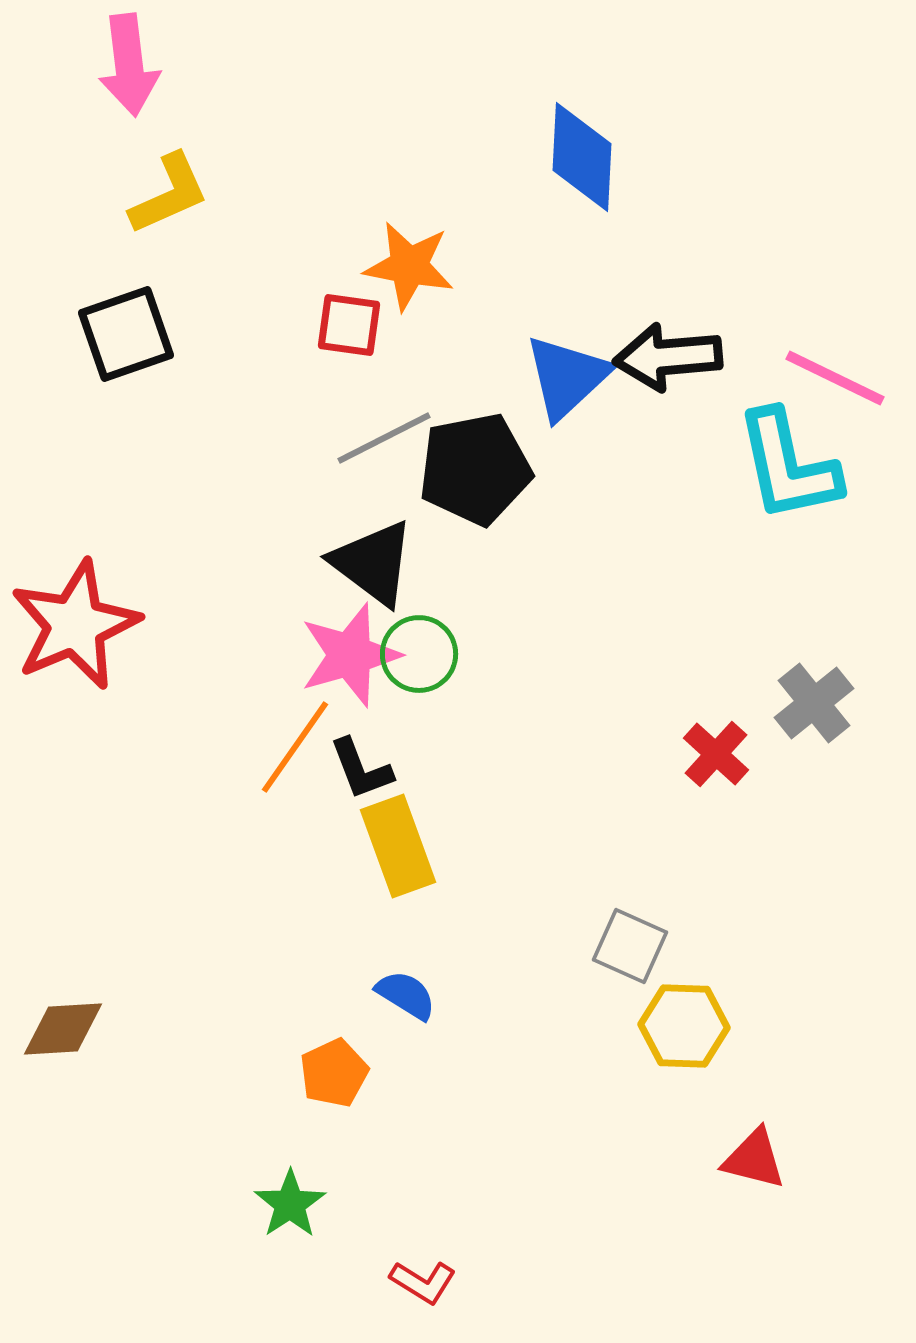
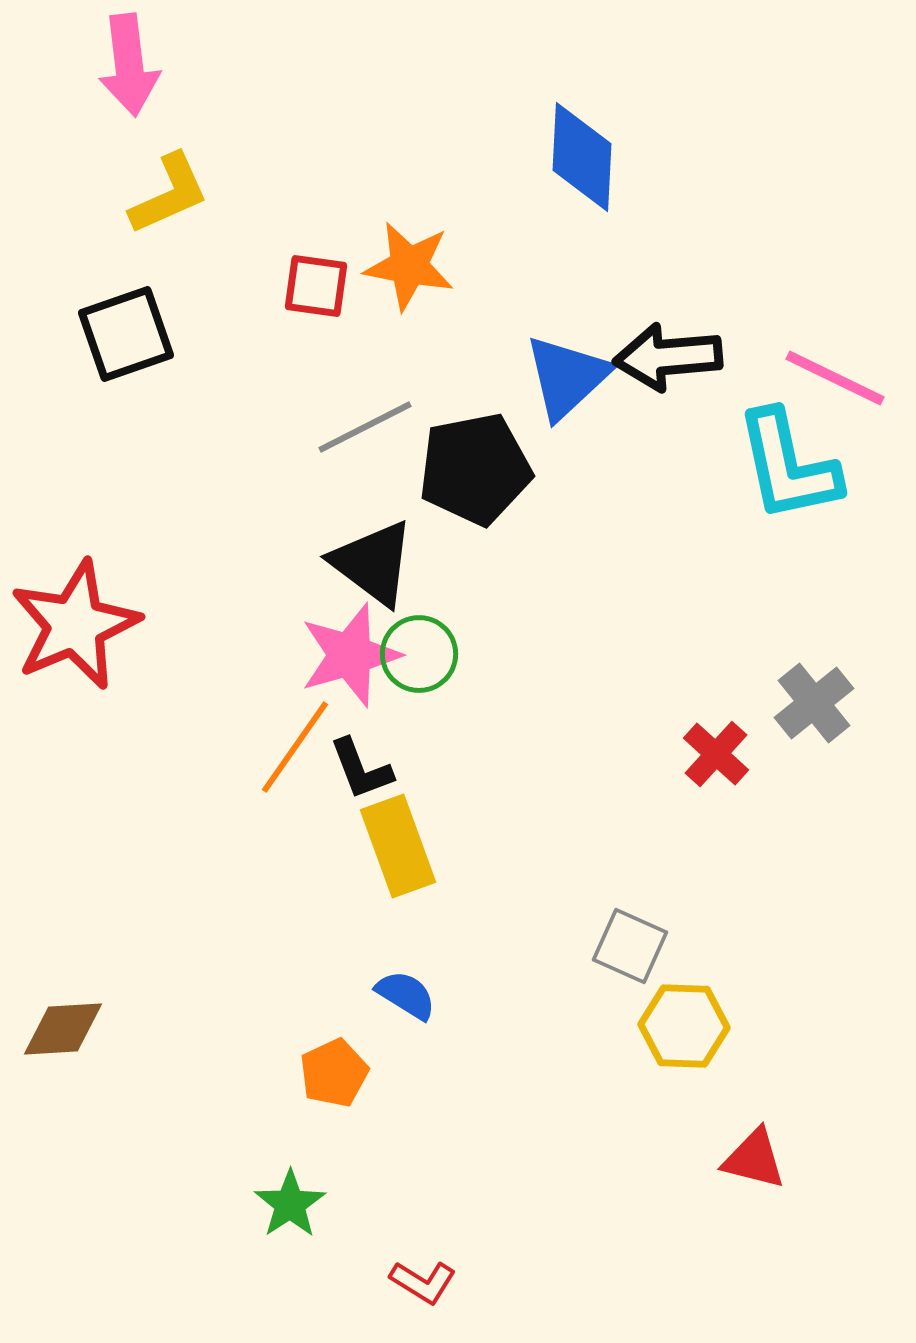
red square: moved 33 px left, 39 px up
gray line: moved 19 px left, 11 px up
